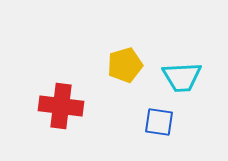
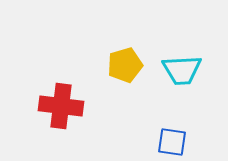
cyan trapezoid: moved 7 px up
blue square: moved 13 px right, 20 px down
